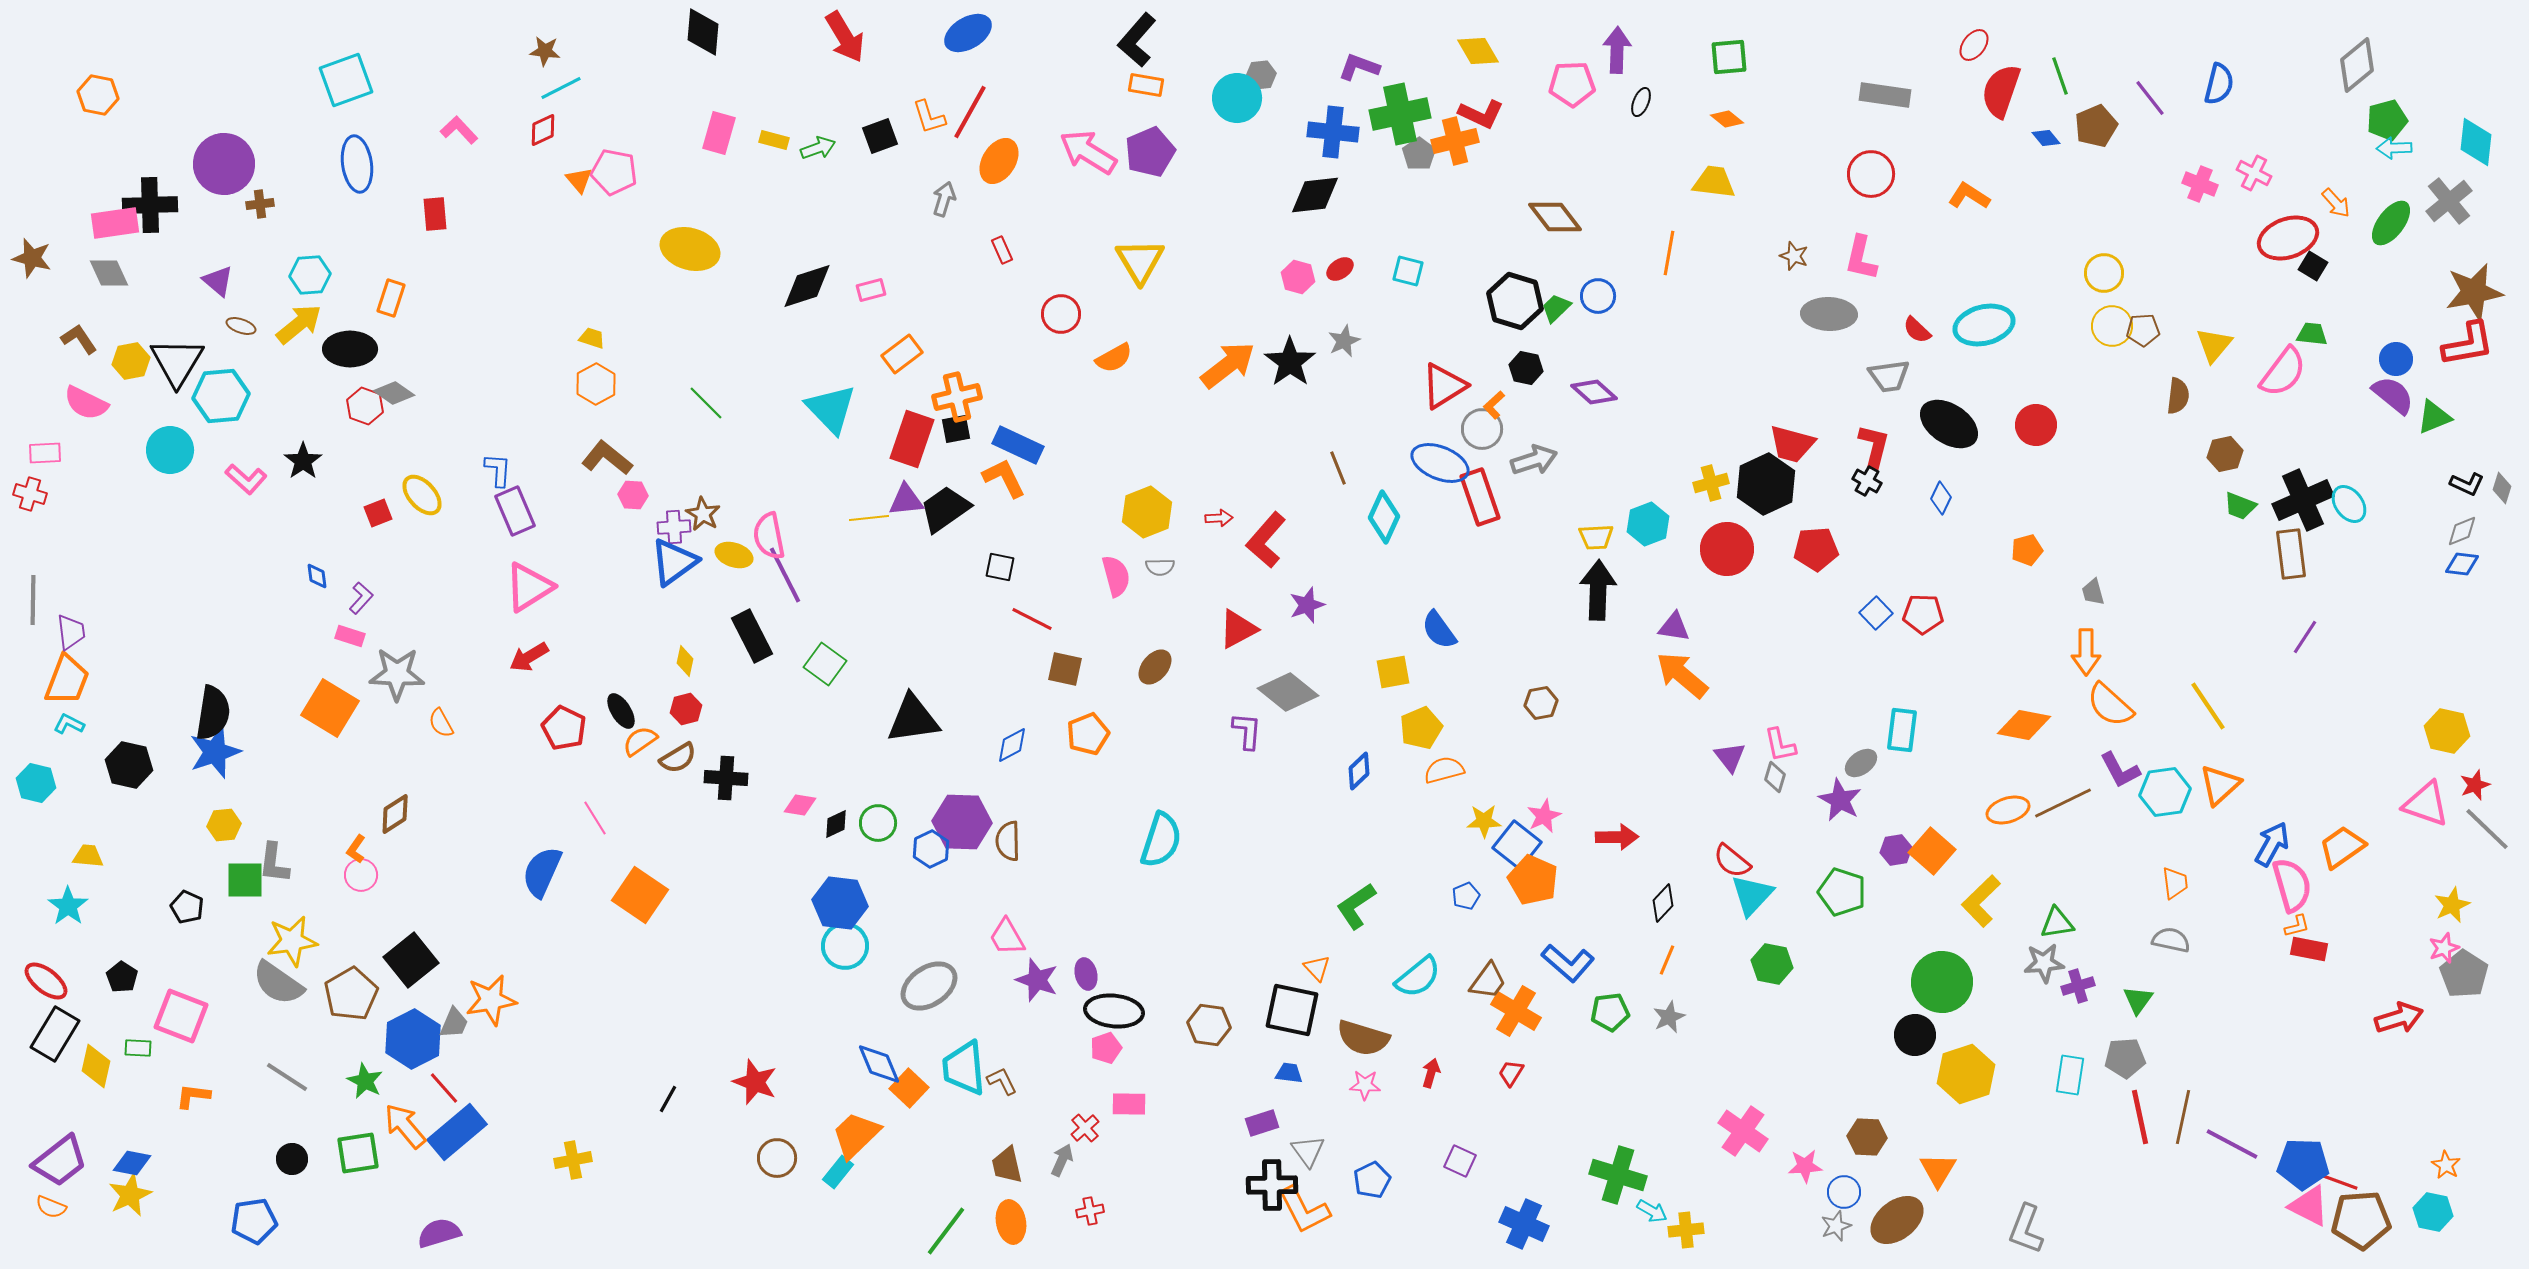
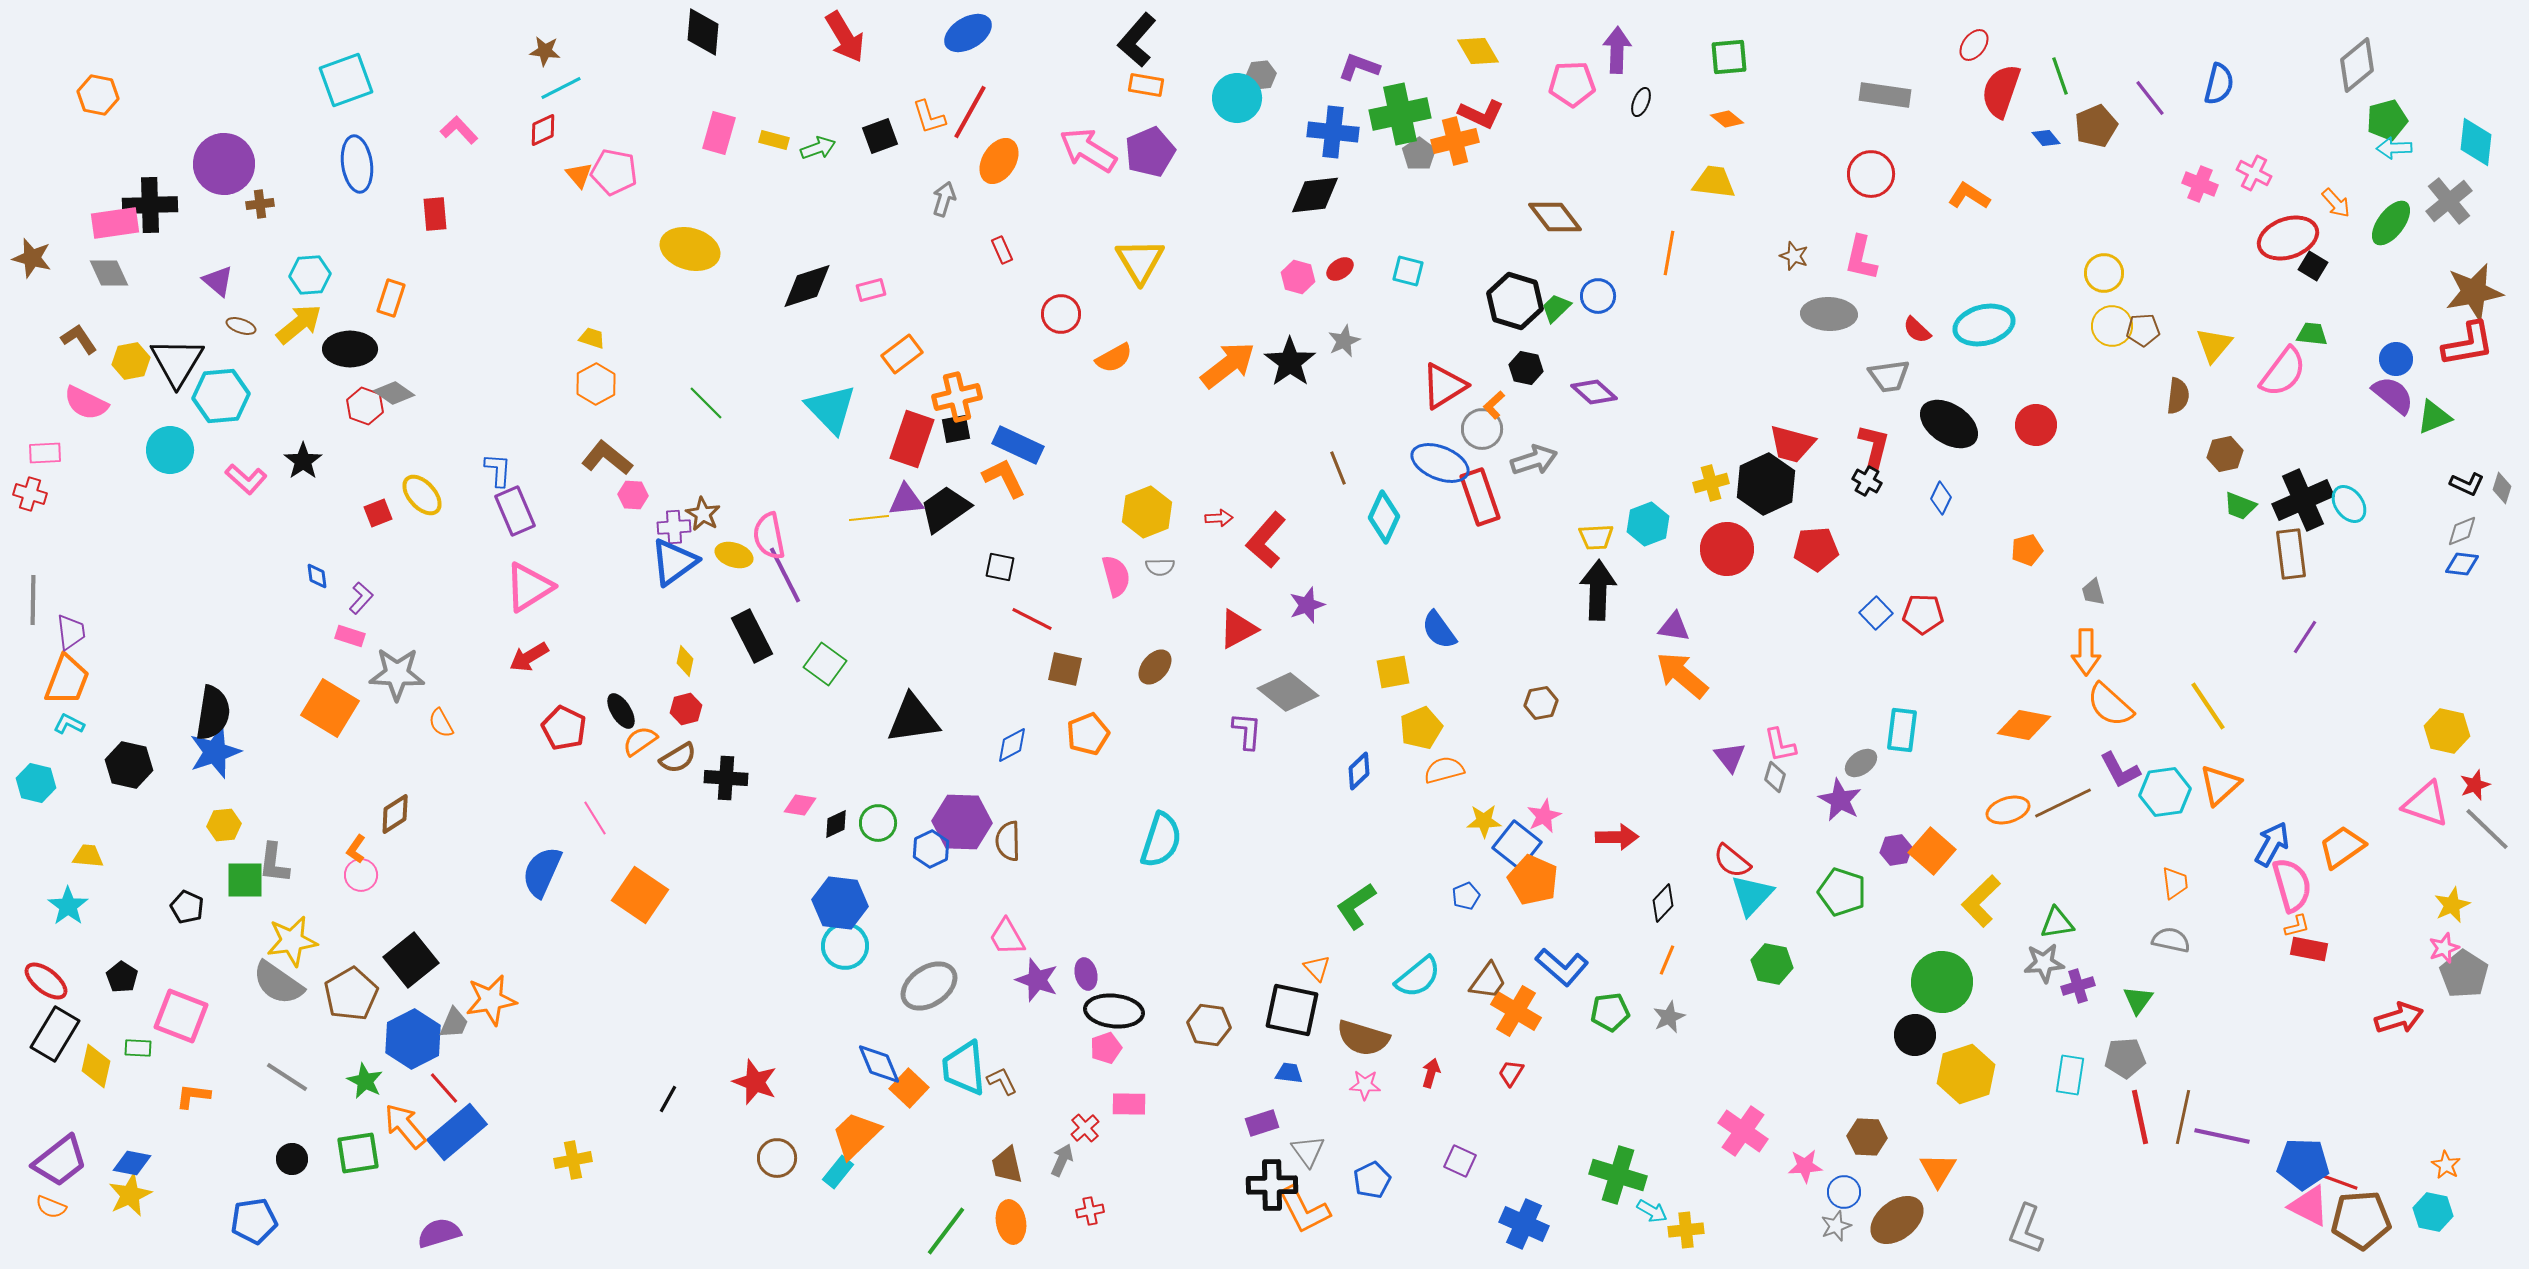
pink arrow at (1088, 152): moved 2 px up
orange triangle at (579, 180): moved 5 px up
blue L-shape at (1568, 963): moved 6 px left, 4 px down
purple line at (2232, 1144): moved 10 px left, 8 px up; rotated 16 degrees counterclockwise
